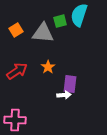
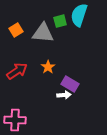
purple rectangle: rotated 66 degrees counterclockwise
